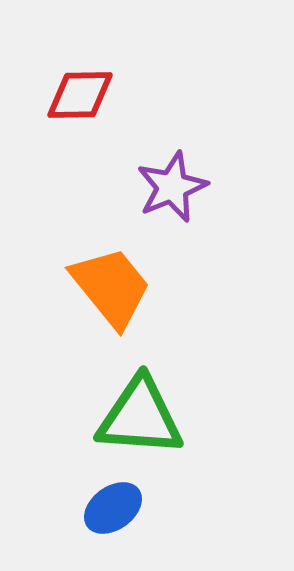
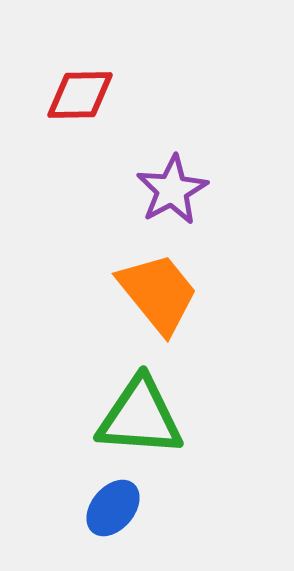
purple star: moved 3 px down; rotated 6 degrees counterclockwise
orange trapezoid: moved 47 px right, 6 px down
blue ellipse: rotated 14 degrees counterclockwise
